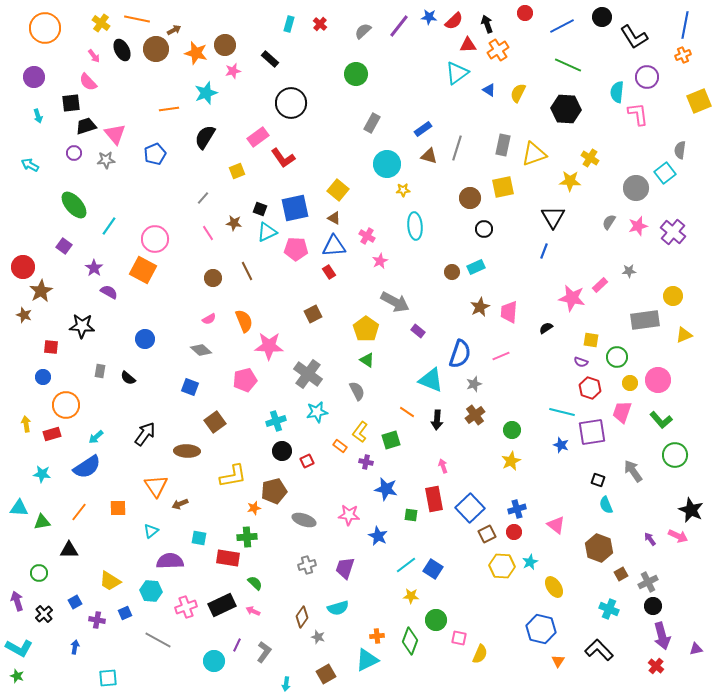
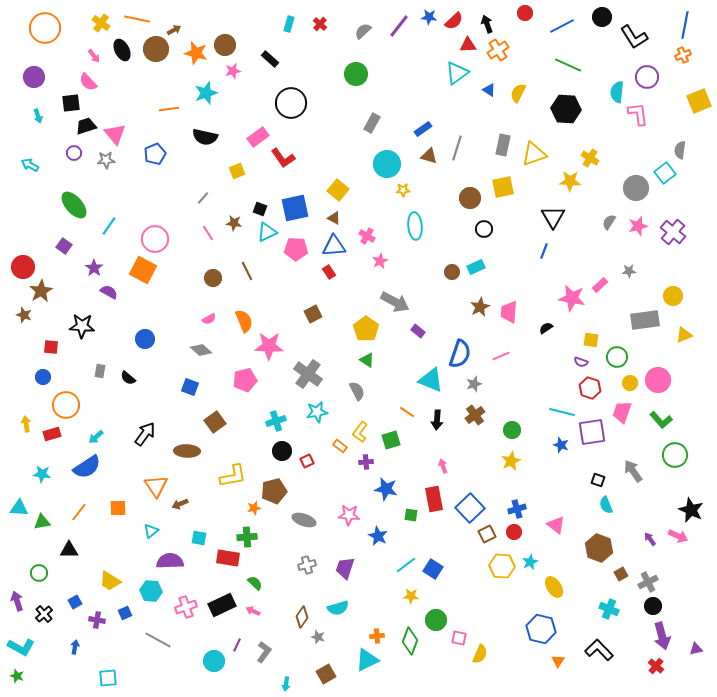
black semicircle at (205, 137): rotated 110 degrees counterclockwise
purple cross at (366, 462): rotated 16 degrees counterclockwise
cyan L-shape at (19, 648): moved 2 px right, 1 px up
